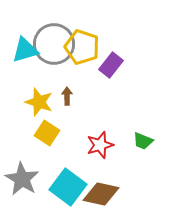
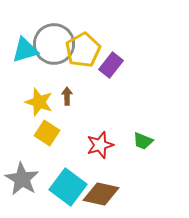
yellow pentagon: moved 1 px right, 3 px down; rotated 24 degrees clockwise
